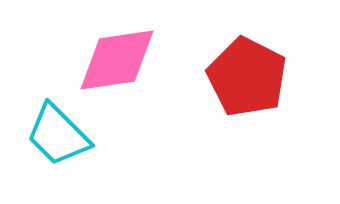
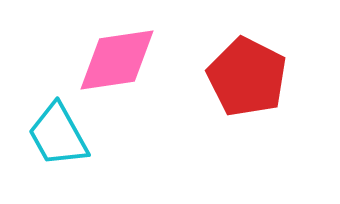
cyan trapezoid: rotated 16 degrees clockwise
